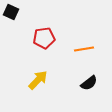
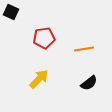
yellow arrow: moved 1 px right, 1 px up
